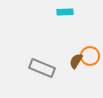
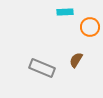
orange circle: moved 29 px up
brown semicircle: moved 1 px up
